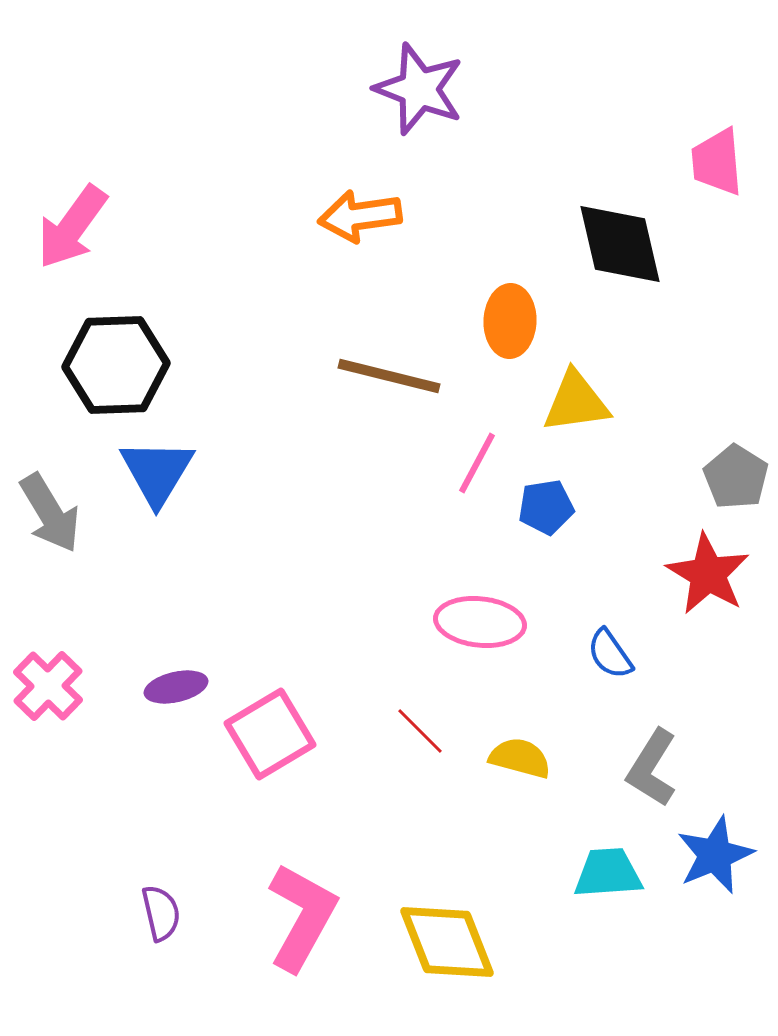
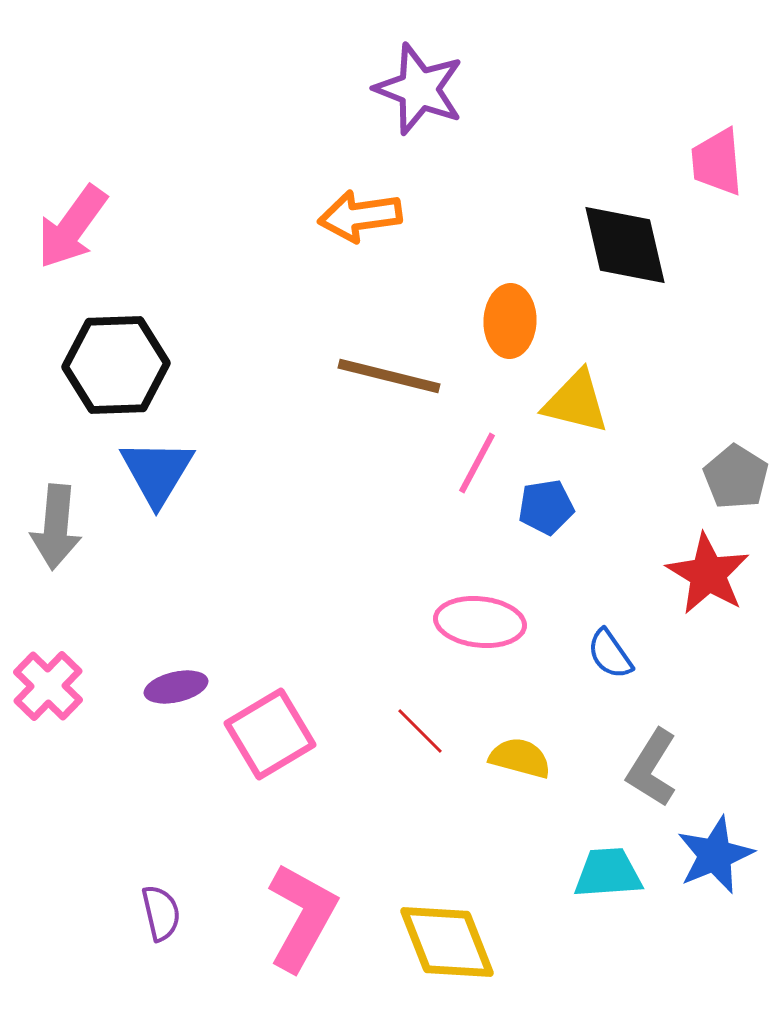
black diamond: moved 5 px right, 1 px down
yellow triangle: rotated 22 degrees clockwise
gray arrow: moved 6 px right, 14 px down; rotated 36 degrees clockwise
